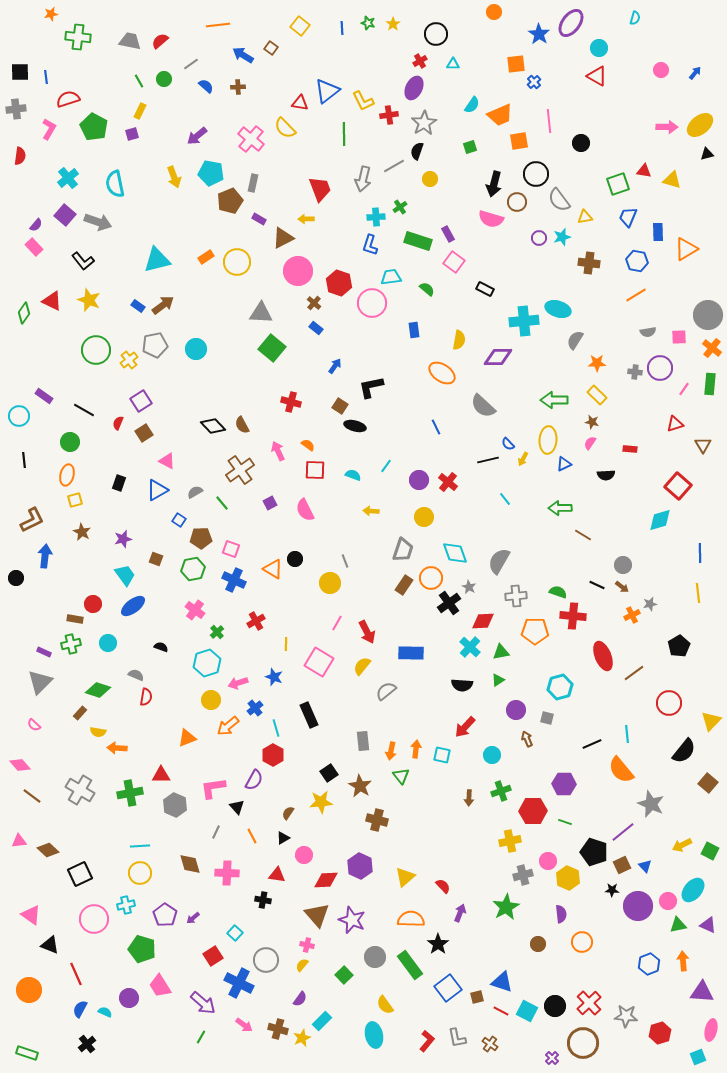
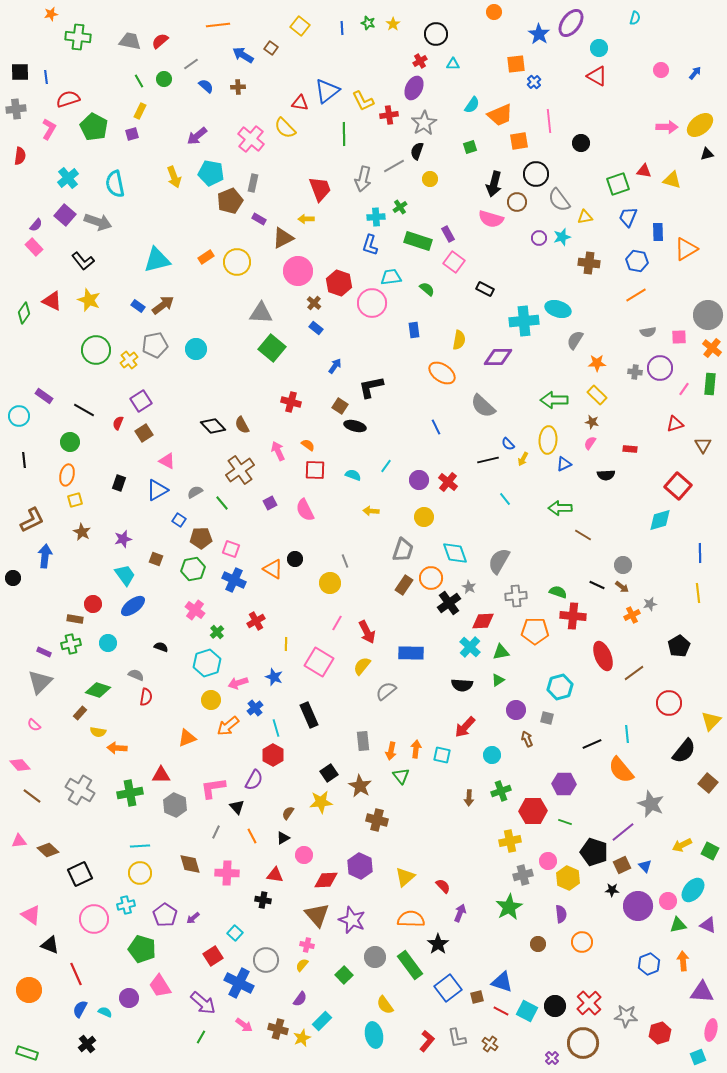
black circle at (16, 578): moved 3 px left
red triangle at (277, 875): moved 2 px left
green star at (506, 907): moved 3 px right
